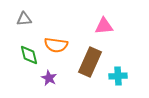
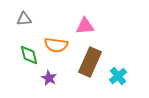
pink triangle: moved 19 px left
cyan cross: rotated 36 degrees counterclockwise
